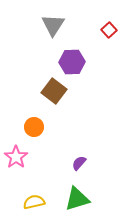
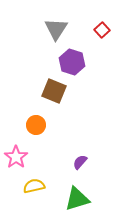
gray triangle: moved 3 px right, 4 px down
red square: moved 7 px left
purple hexagon: rotated 20 degrees clockwise
brown square: rotated 15 degrees counterclockwise
orange circle: moved 2 px right, 2 px up
purple semicircle: moved 1 px right, 1 px up
yellow semicircle: moved 16 px up
